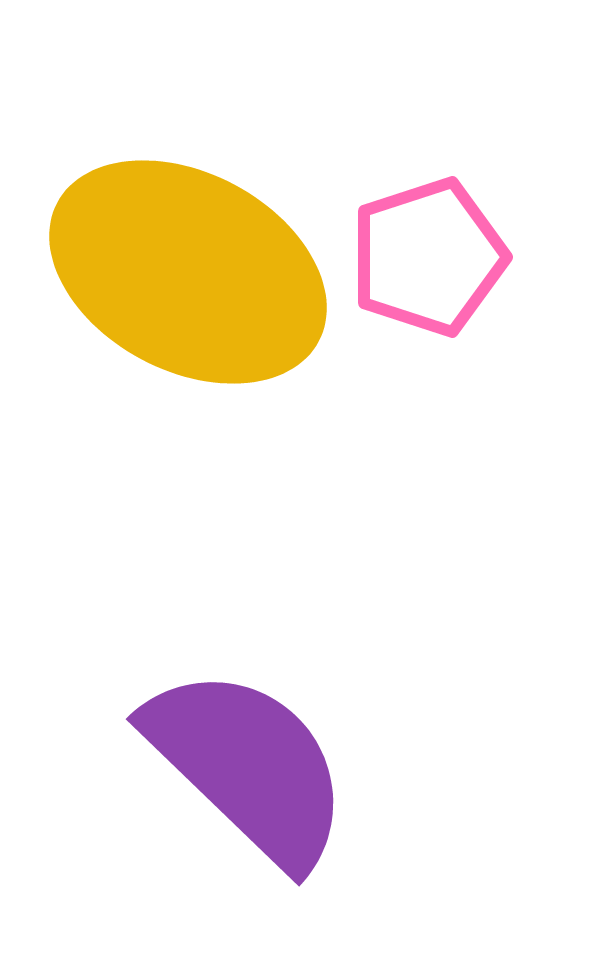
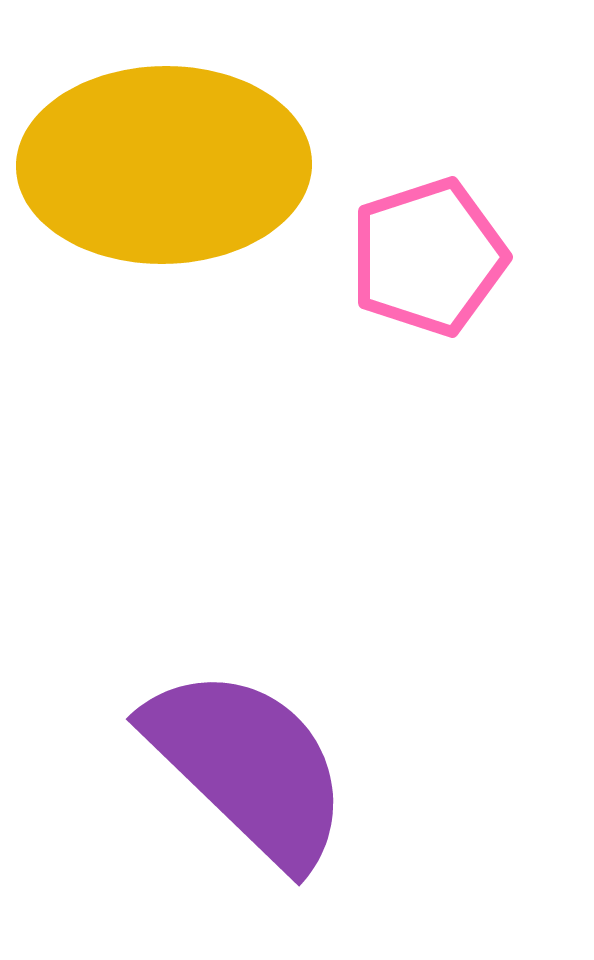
yellow ellipse: moved 24 px left, 107 px up; rotated 29 degrees counterclockwise
